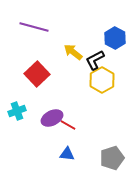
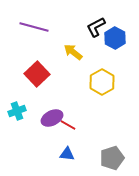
black L-shape: moved 1 px right, 33 px up
yellow hexagon: moved 2 px down
